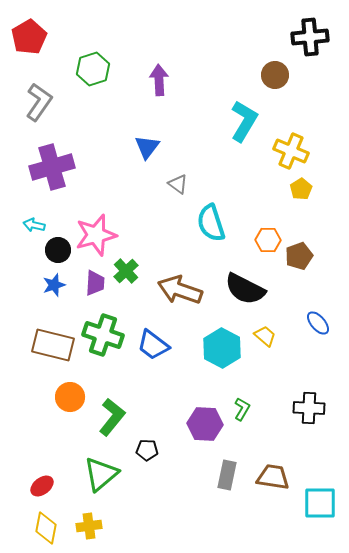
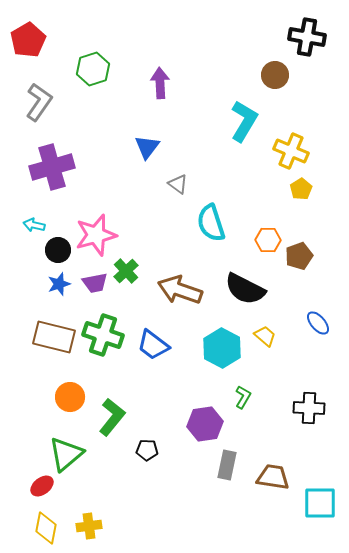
red pentagon at (29, 37): moved 1 px left, 3 px down
black cross at (310, 37): moved 3 px left; rotated 15 degrees clockwise
purple arrow at (159, 80): moved 1 px right, 3 px down
purple trapezoid at (95, 283): rotated 76 degrees clockwise
blue star at (54, 285): moved 5 px right, 1 px up
brown rectangle at (53, 345): moved 1 px right, 8 px up
green L-shape at (242, 409): moved 1 px right, 12 px up
purple hexagon at (205, 424): rotated 12 degrees counterclockwise
green triangle at (101, 474): moved 35 px left, 20 px up
gray rectangle at (227, 475): moved 10 px up
